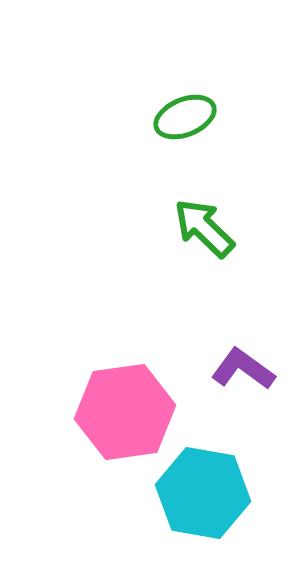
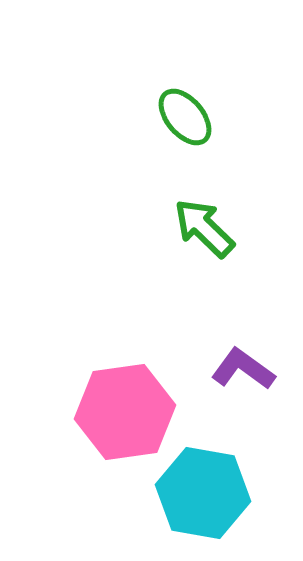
green ellipse: rotated 72 degrees clockwise
